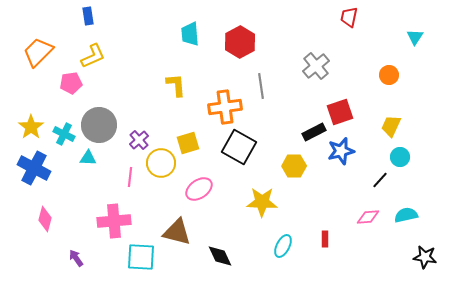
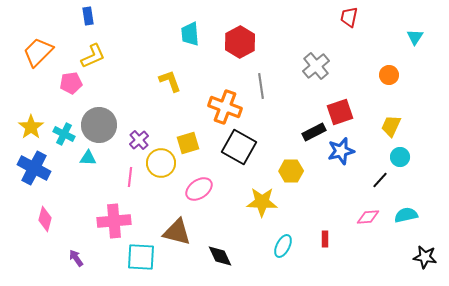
yellow L-shape at (176, 85): moved 6 px left, 4 px up; rotated 15 degrees counterclockwise
orange cross at (225, 107): rotated 28 degrees clockwise
yellow hexagon at (294, 166): moved 3 px left, 5 px down
